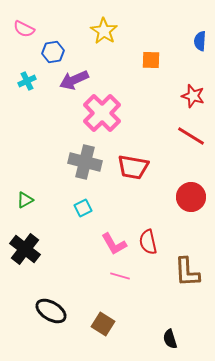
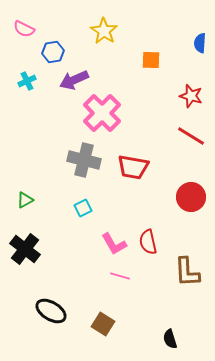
blue semicircle: moved 2 px down
red star: moved 2 px left
gray cross: moved 1 px left, 2 px up
